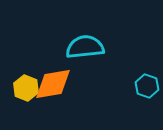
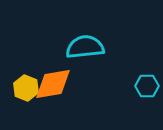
cyan hexagon: rotated 20 degrees counterclockwise
